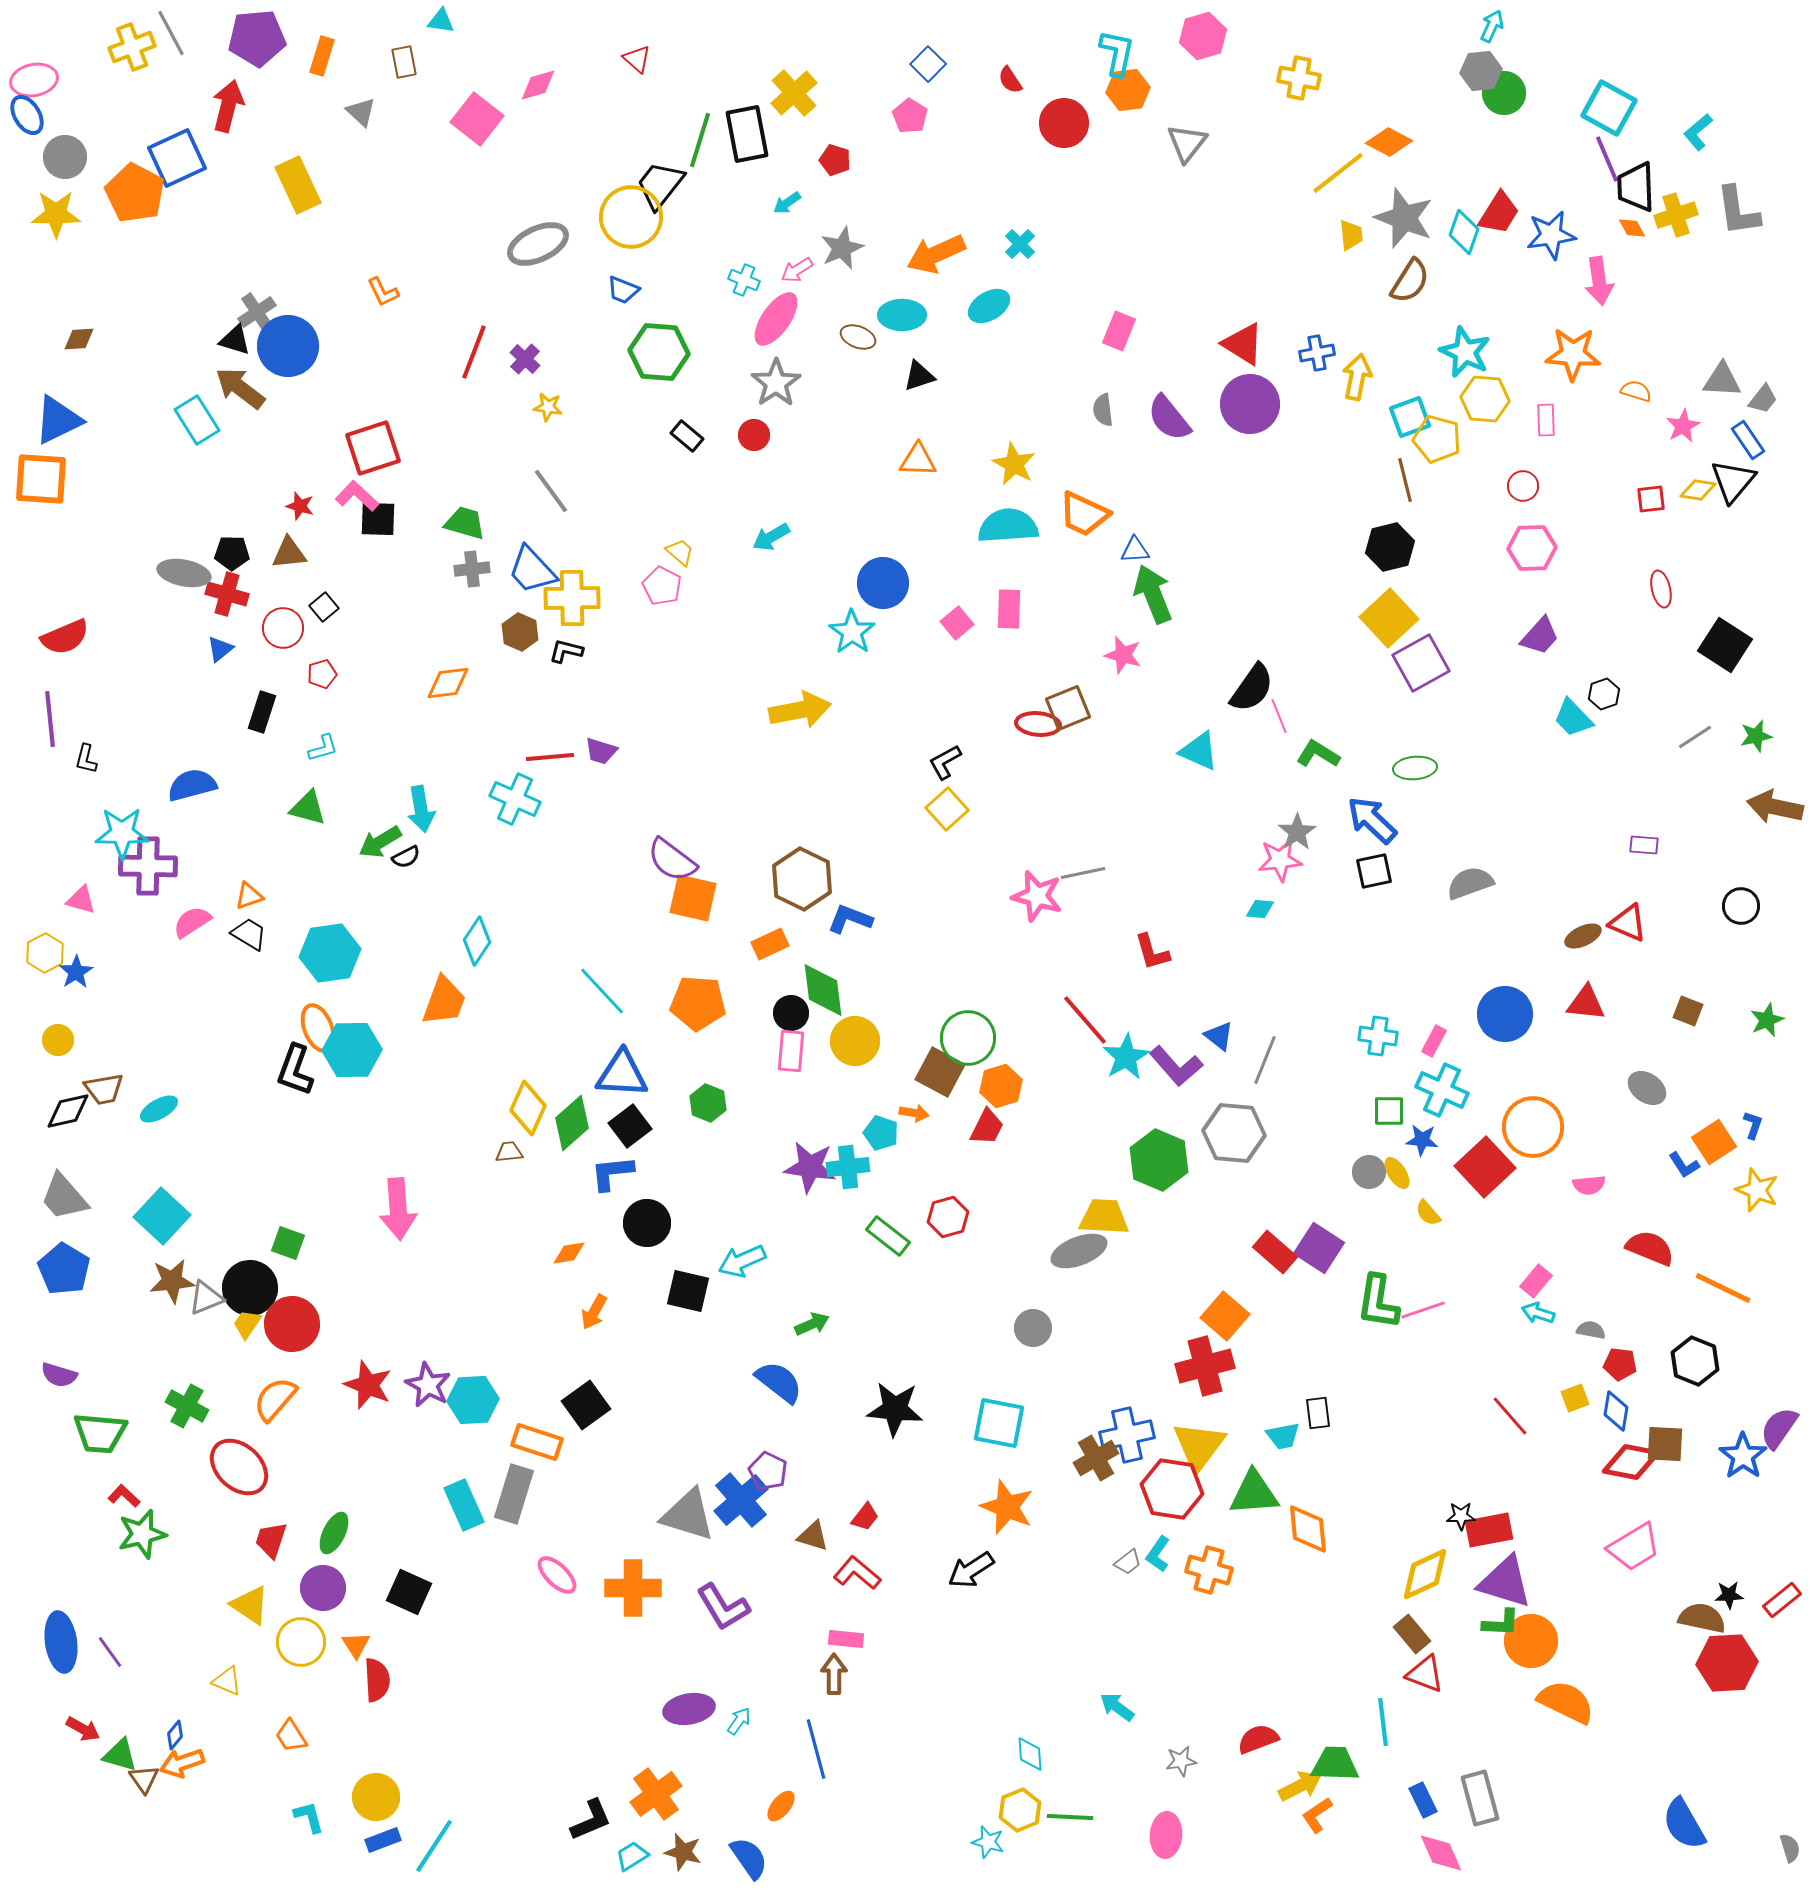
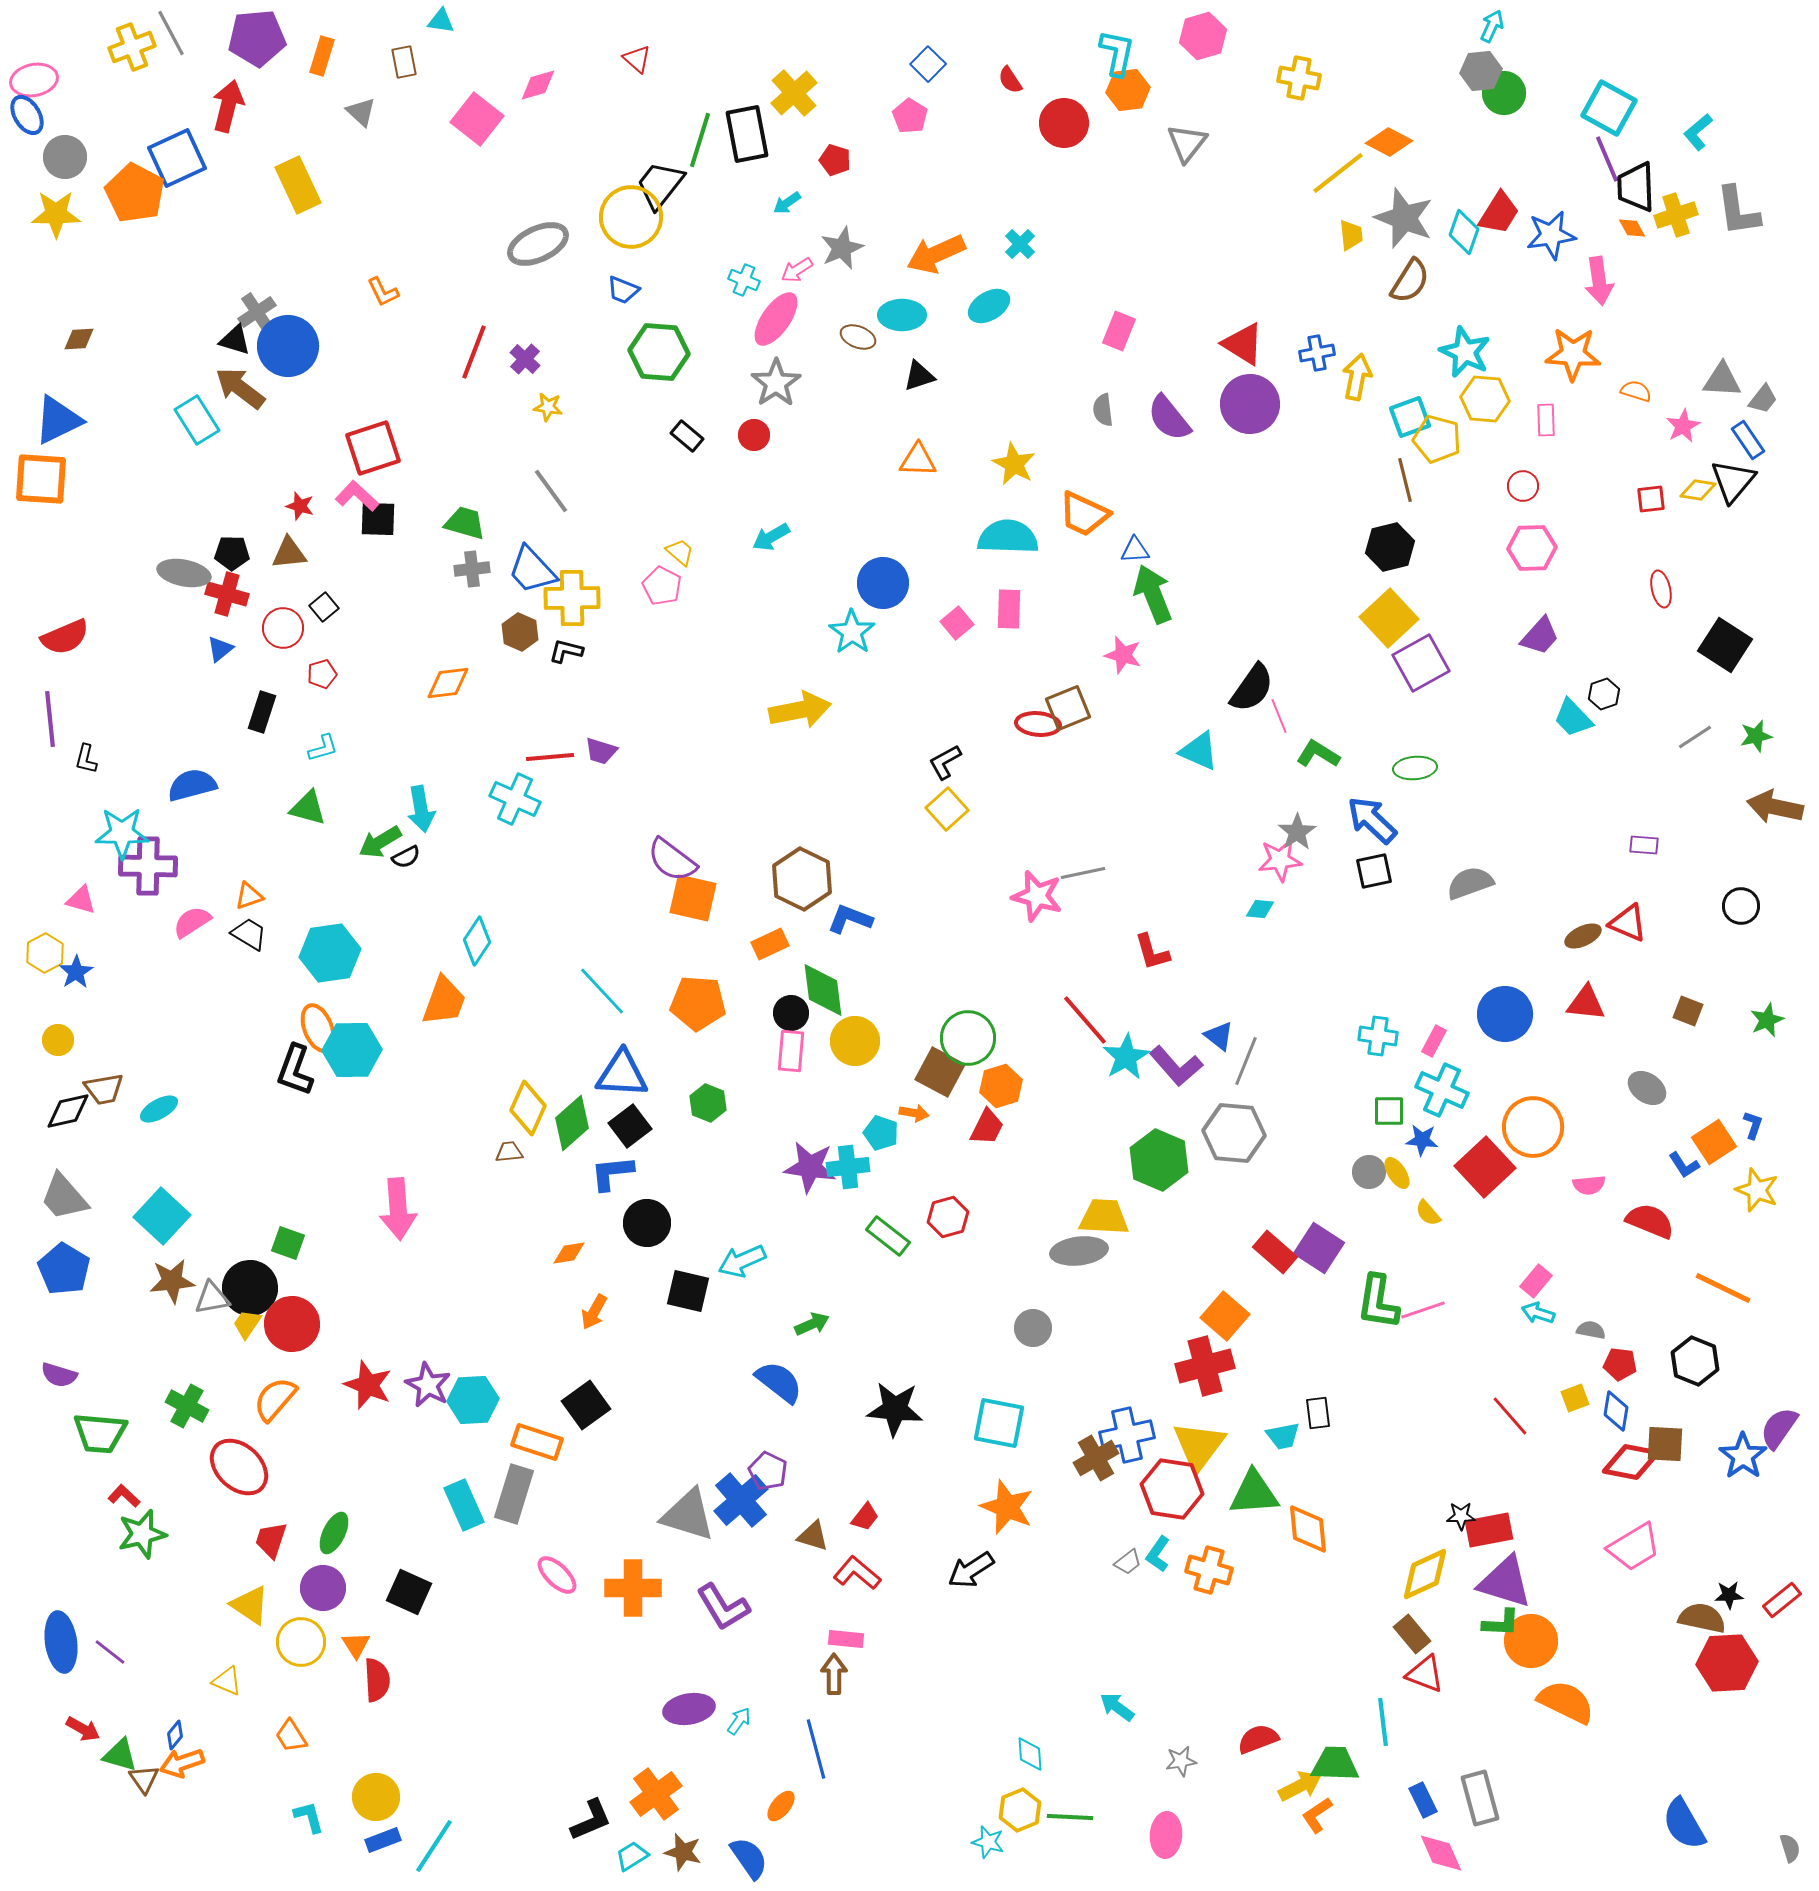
cyan semicircle at (1008, 526): moved 11 px down; rotated 6 degrees clockwise
gray line at (1265, 1060): moved 19 px left, 1 px down
red semicircle at (1650, 1248): moved 27 px up
gray ellipse at (1079, 1251): rotated 14 degrees clockwise
gray triangle at (206, 1298): moved 6 px right; rotated 12 degrees clockwise
purple line at (110, 1652): rotated 16 degrees counterclockwise
